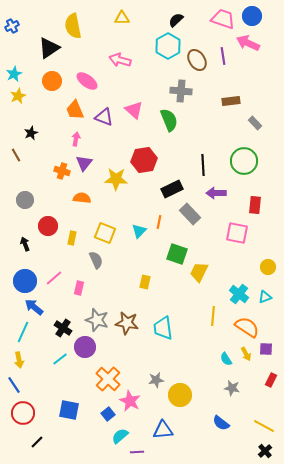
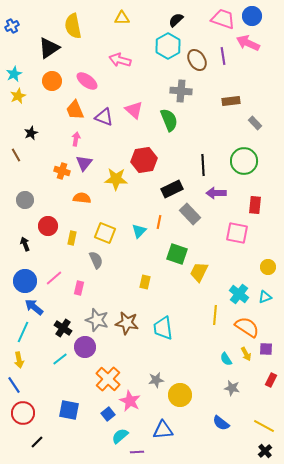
yellow line at (213, 316): moved 2 px right, 1 px up
